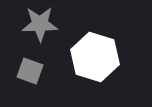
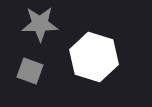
white hexagon: moved 1 px left
